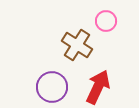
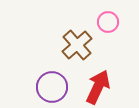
pink circle: moved 2 px right, 1 px down
brown cross: rotated 16 degrees clockwise
